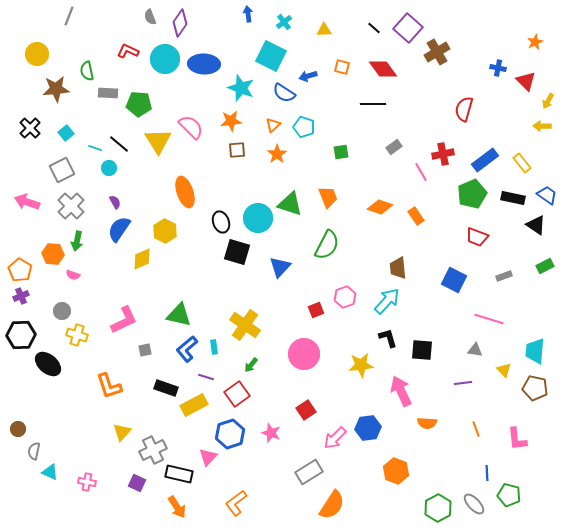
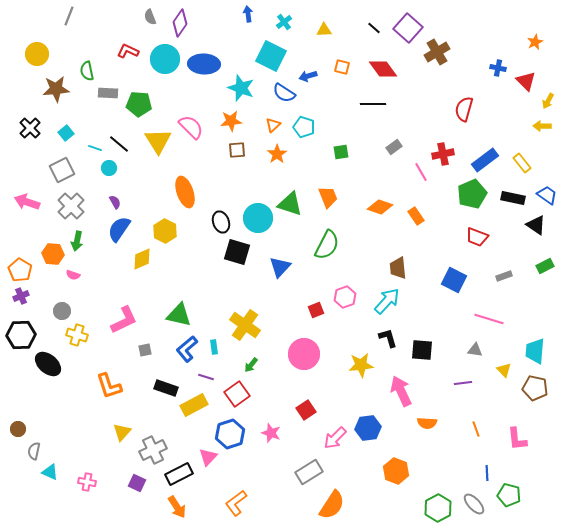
black rectangle at (179, 474): rotated 40 degrees counterclockwise
